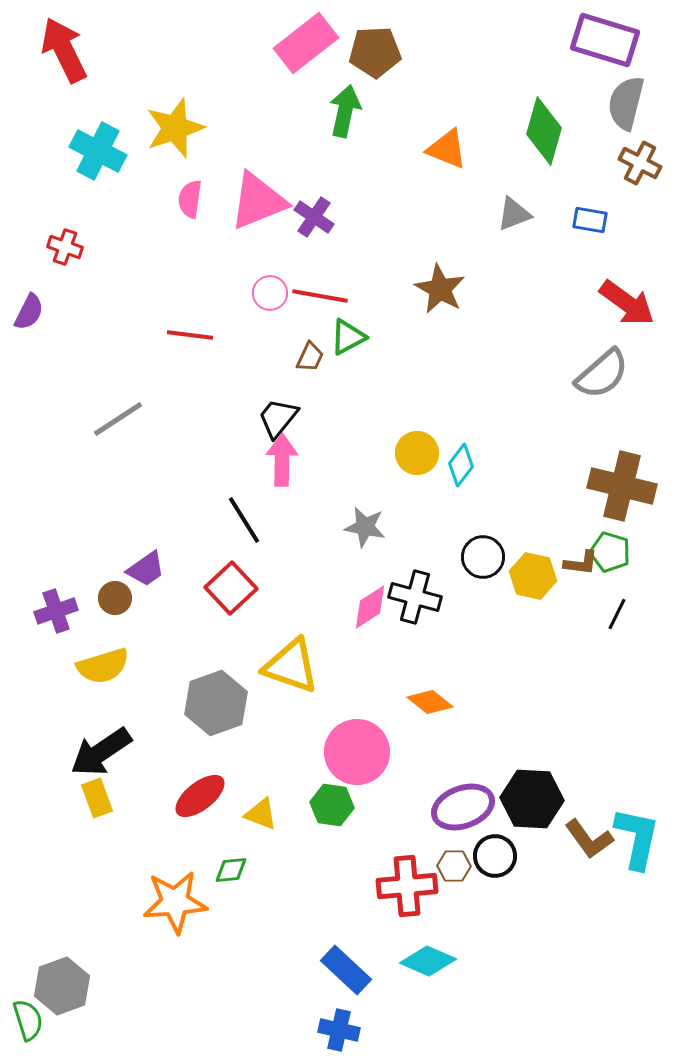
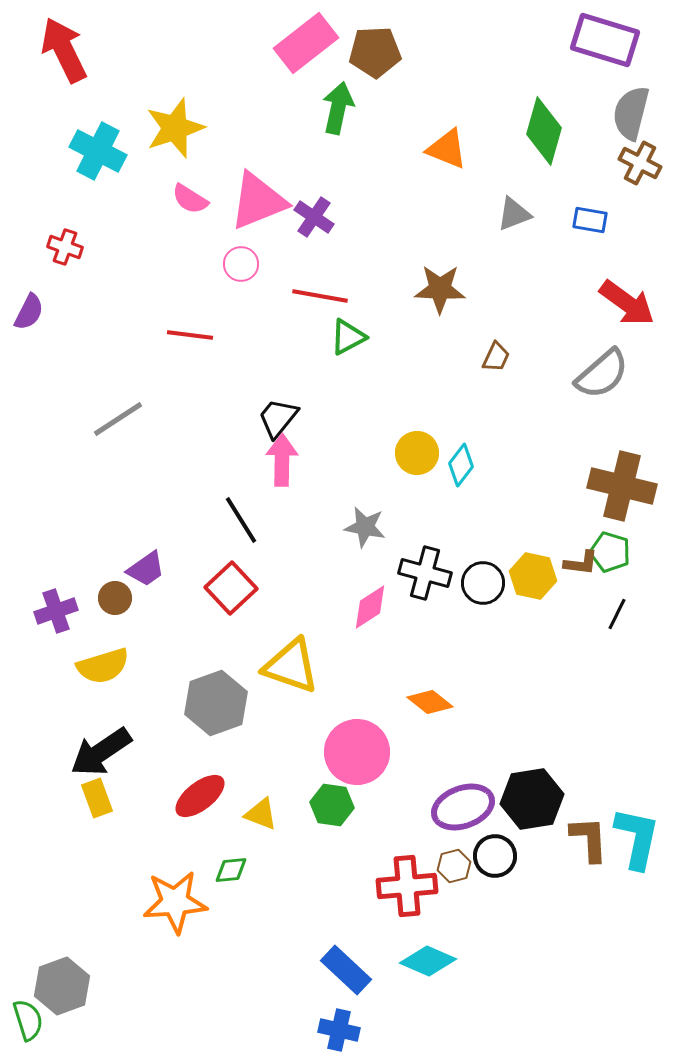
gray semicircle at (626, 103): moved 5 px right, 10 px down
green arrow at (345, 111): moved 7 px left, 3 px up
pink semicircle at (190, 199): rotated 66 degrees counterclockwise
brown star at (440, 289): rotated 27 degrees counterclockwise
pink circle at (270, 293): moved 29 px left, 29 px up
brown trapezoid at (310, 357): moved 186 px right
black line at (244, 520): moved 3 px left
black circle at (483, 557): moved 26 px down
black cross at (415, 597): moved 10 px right, 24 px up
black hexagon at (532, 799): rotated 12 degrees counterclockwise
brown L-shape at (589, 839): rotated 147 degrees counterclockwise
brown hexagon at (454, 866): rotated 16 degrees counterclockwise
